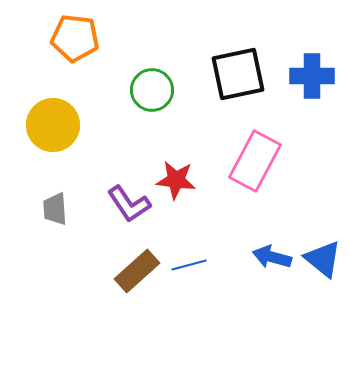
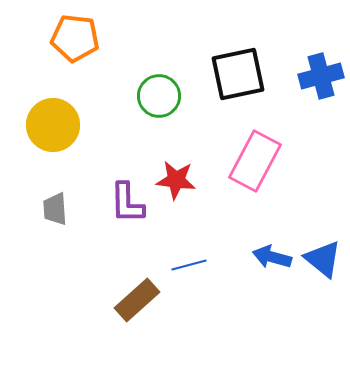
blue cross: moved 9 px right; rotated 15 degrees counterclockwise
green circle: moved 7 px right, 6 px down
purple L-shape: moved 2 px left, 1 px up; rotated 33 degrees clockwise
brown rectangle: moved 29 px down
